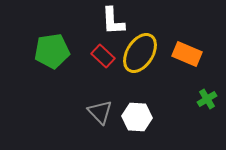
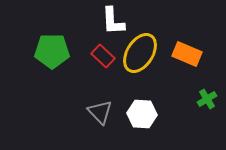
green pentagon: rotated 8 degrees clockwise
white hexagon: moved 5 px right, 3 px up
